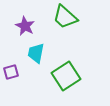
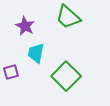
green trapezoid: moved 3 px right
green square: rotated 12 degrees counterclockwise
